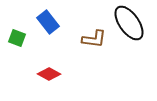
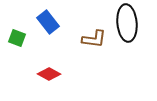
black ellipse: moved 2 px left; rotated 30 degrees clockwise
